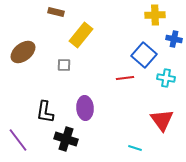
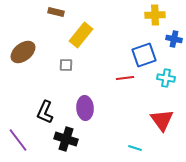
blue square: rotated 30 degrees clockwise
gray square: moved 2 px right
black L-shape: rotated 15 degrees clockwise
